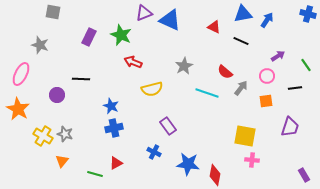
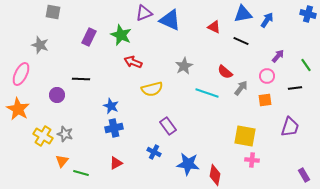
purple arrow at (278, 56): rotated 16 degrees counterclockwise
orange square at (266, 101): moved 1 px left, 1 px up
green line at (95, 174): moved 14 px left, 1 px up
